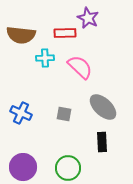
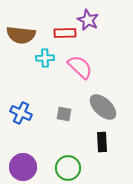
purple star: moved 2 px down
